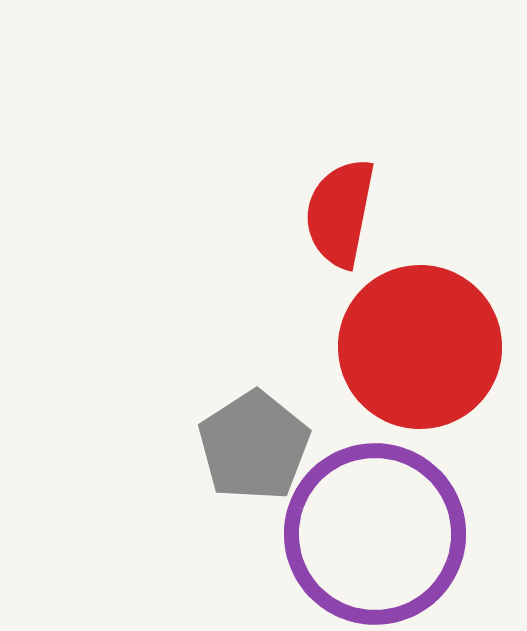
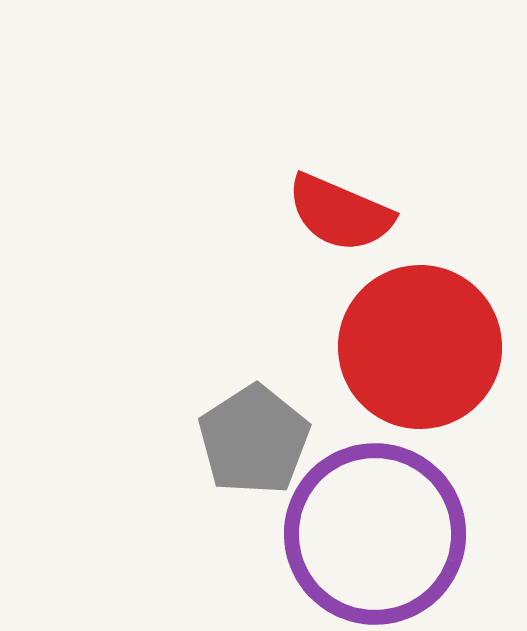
red semicircle: rotated 78 degrees counterclockwise
gray pentagon: moved 6 px up
